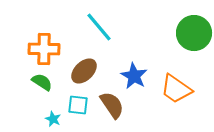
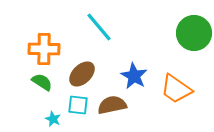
brown ellipse: moved 2 px left, 3 px down
brown semicircle: rotated 68 degrees counterclockwise
